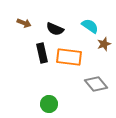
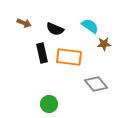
brown star: rotated 16 degrees clockwise
